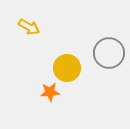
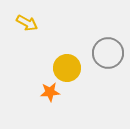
yellow arrow: moved 2 px left, 4 px up
gray circle: moved 1 px left
